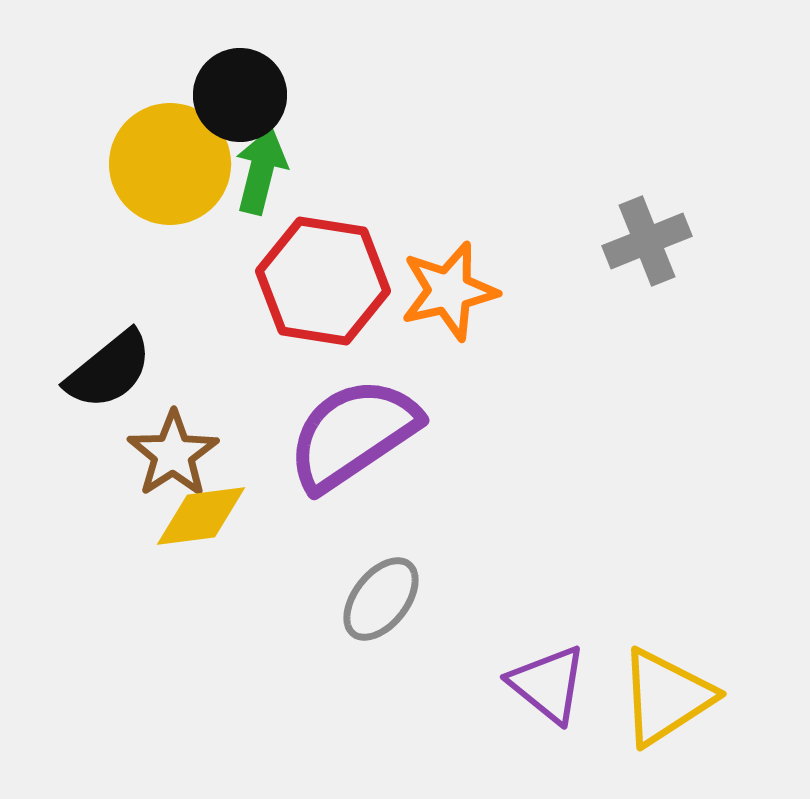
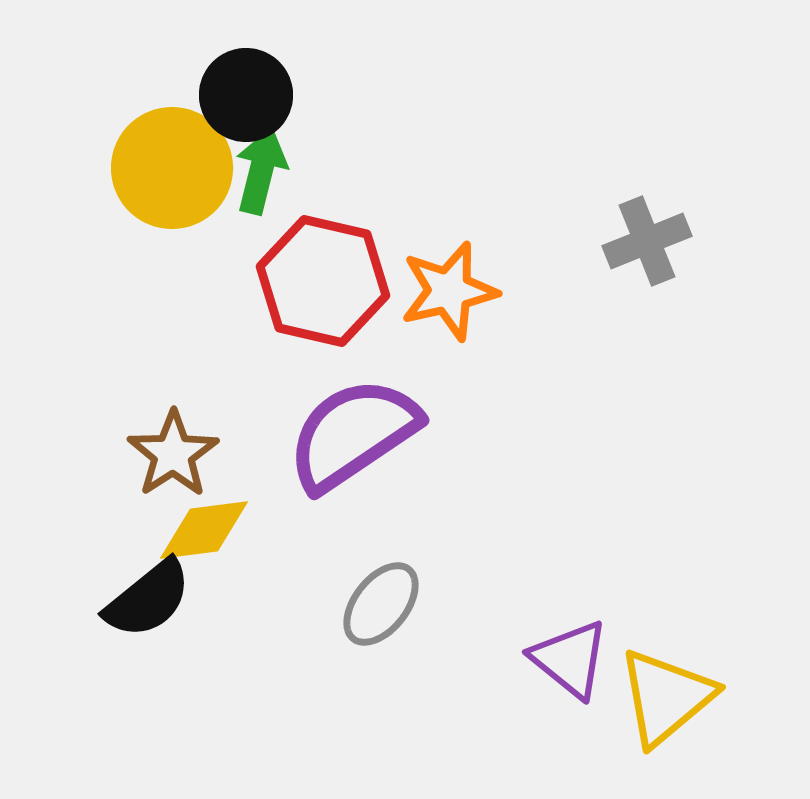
black circle: moved 6 px right
yellow circle: moved 2 px right, 4 px down
red hexagon: rotated 4 degrees clockwise
black semicircle: moved 39 px right, 229 px down
yellow diamond: moved 3 px right, 14 px down
gray ellipse: moved 5 px down
purple triangle: moved 22 px right, 25 px up
yellow triangle: rotated 7 degrees counterclockwise
